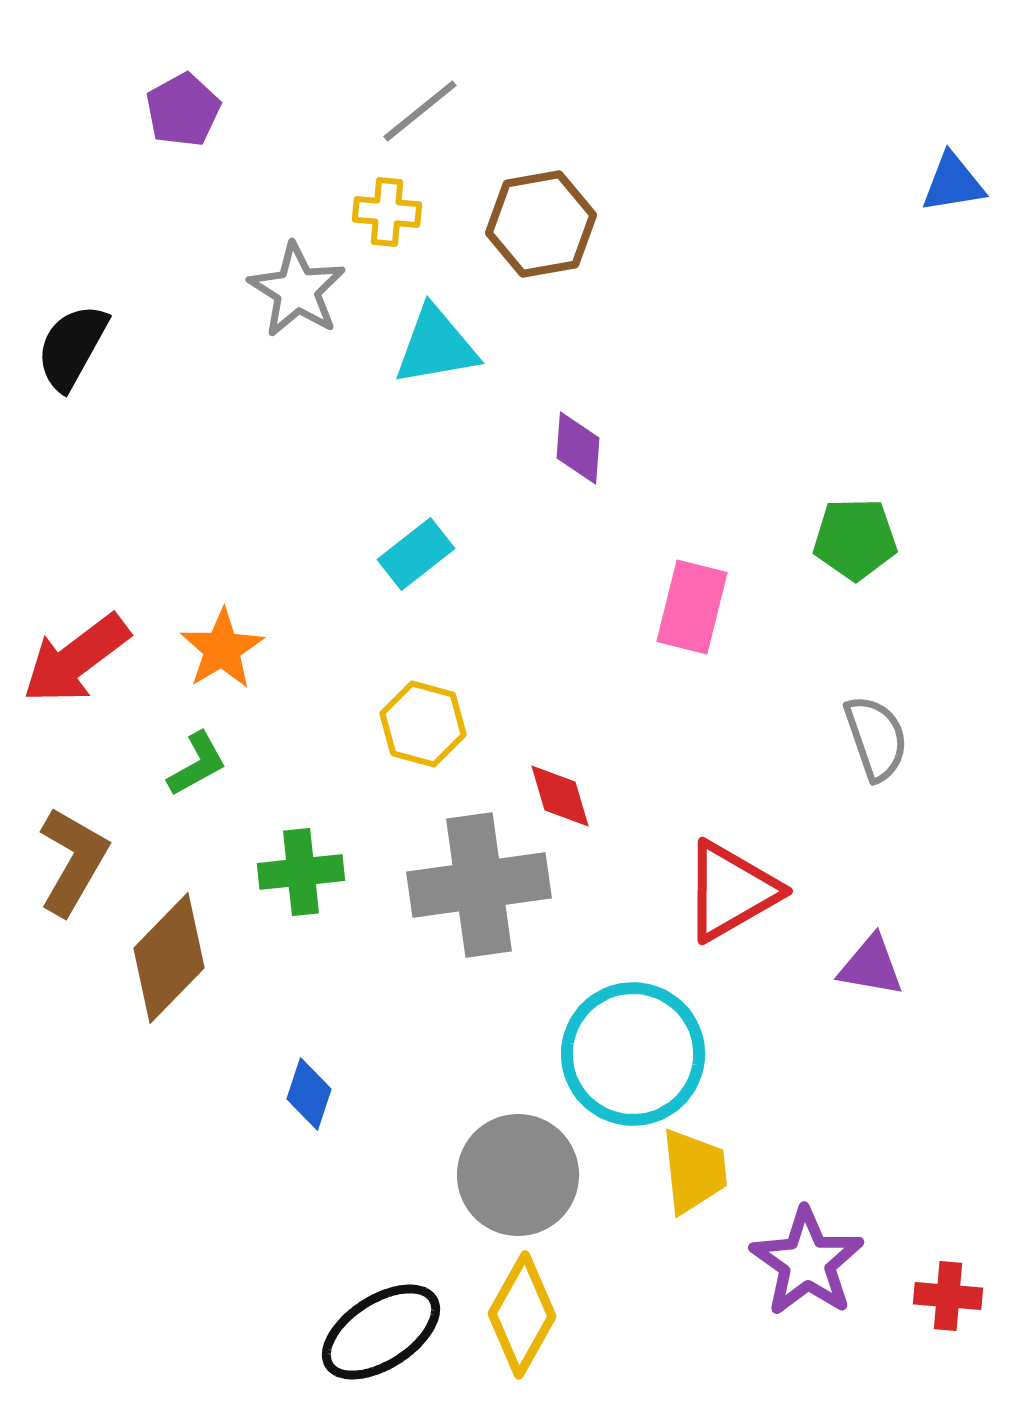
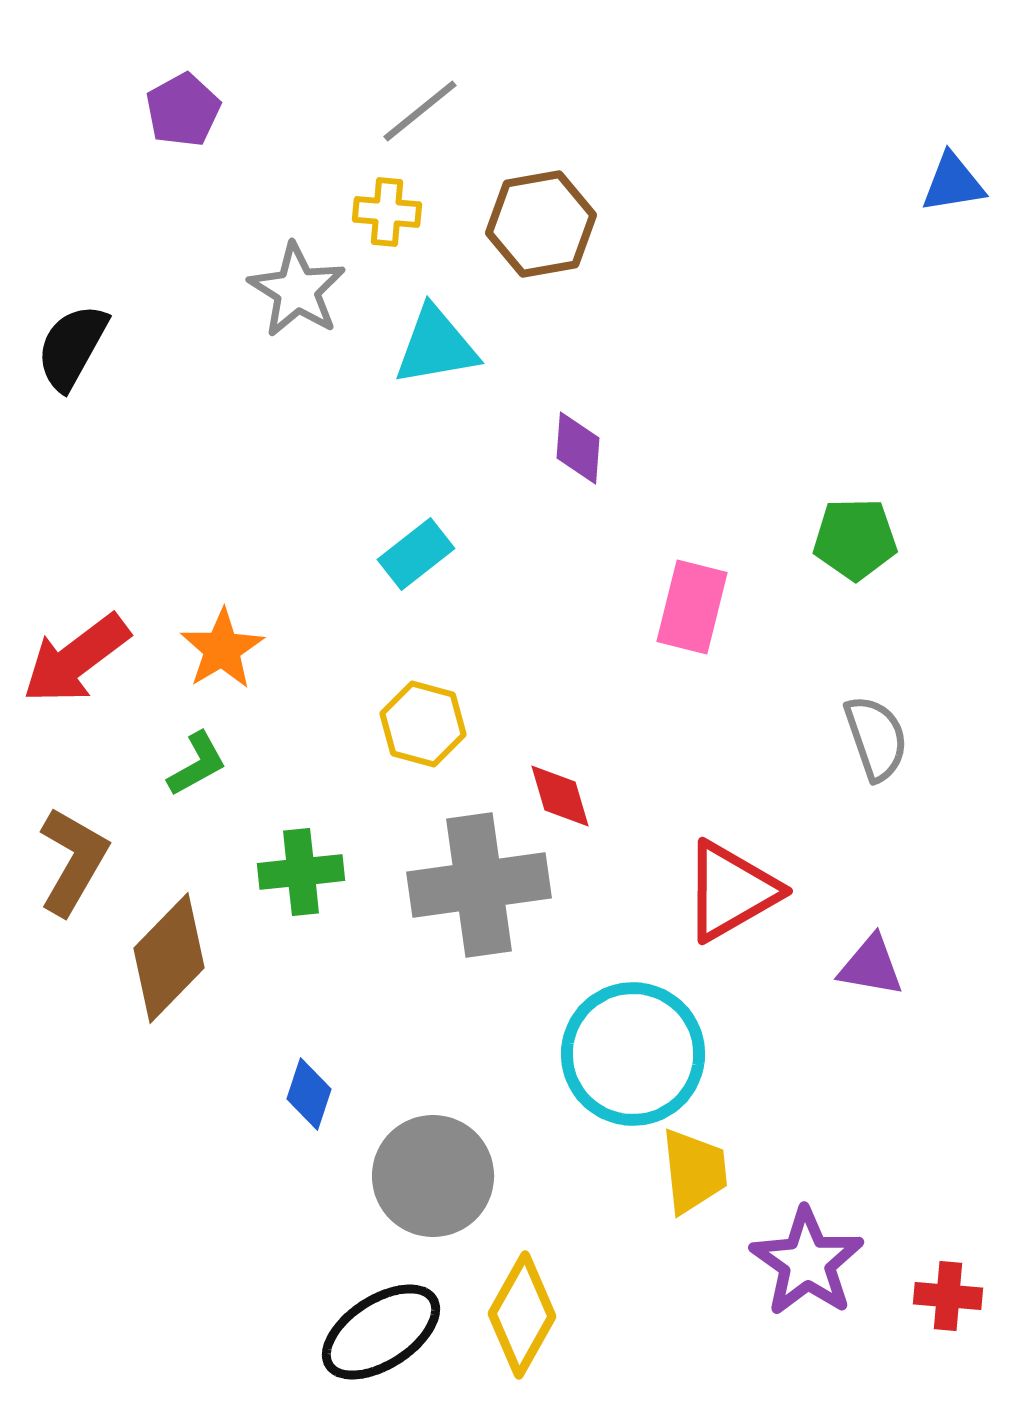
gray circle: moved 85 px left, 1 px down
